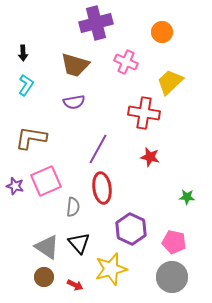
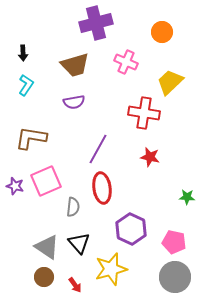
brown trapezoid: rotated 32 degrees counterclockwise
gray circle: moved 3 px right
red arrow: rotated 28 degrees clockwise
